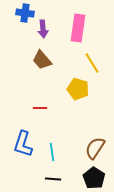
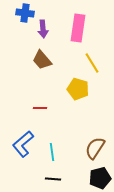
blue L-shape: rotated 32 degrees clockwise
black pentagon: moved 6 px right; rotated 25 degrees clockwise
